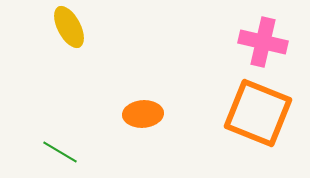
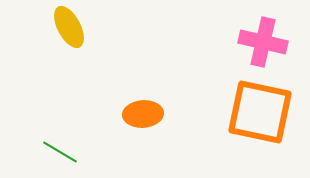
orange square: moved 2 px right, 1 px up; rotated 10 degrees counterclockwise
